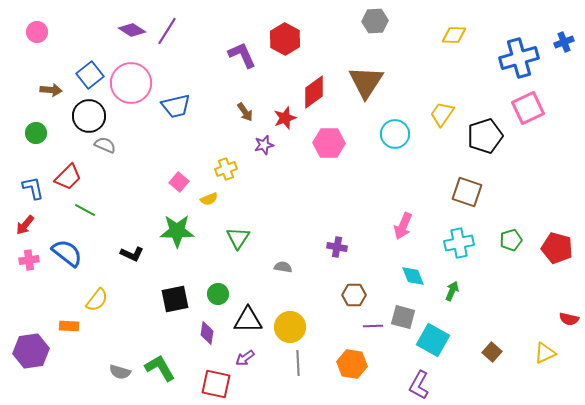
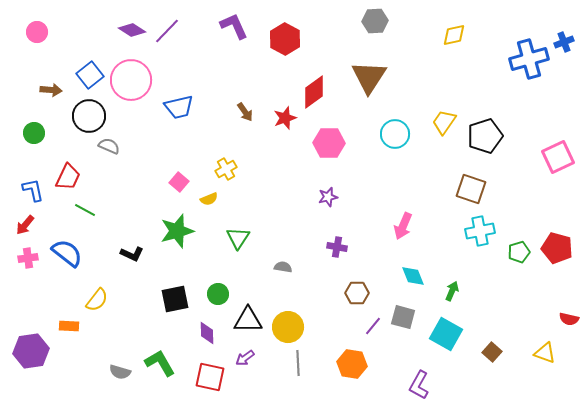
purple line at (167, 31): rotated 12 degrees clockwise
yellow diamond at (454, 35): rotated 15 degrees counterclockwise
purple L-shape at (242, 55): moved 8 px left, 29 px up
blue cross at (519, 58): moved 10 px right, 1 px down
brown triangle at (366, 82): moved 3 px right, 5 px up
pink circle at (131, 83): moved 3 px up
blue trapezoid at (176, 106): moved 3 px right, 1 px down
pink square at (528, 108): moved 30 px right, 49 px down
yellow trapezoid at (442, 114): moved 2 px right, 8 px down
green circle at (36, 133): moved 2 px left
gray semicircle at (105, 145): moved 4 px right, 1 px down
purple star at (264, 145): moved 64 px right, 52 px down
yellow cross at (226, 169): rotated 10 degrees counterclockwise
red trapezoid at (68, 177): rotated 20 degrees counterclockwise
blue L-shape at (33, 188): moved 2 px down
brown square at (467, 192): moved 4 px right, 3 px up
green star at (177, 231): rotated 16 degrees counterclockwise
green pentagon at (511, 240): moved 8 px right, 12 px down
cyan cross at (459, 243): moved 21 px right, 12 px up
pink cross at (29, 260): moved 1 px left, 2 px up
brown hexagon at (354, 295): moved 3 px right, 2 px up
purple line at (373, 326): rotated 48 degrees counterclockwise
yellow circle at (290, 327): moved 2 px left
purple diamond at (207, 333): rotated 10 degrees counterclockwise
cyan square at (433, 340): moved 13 px right, 6 px up
yellow triangle at (545, 353): rotated 45 degrees clockwise
green L-shape at (160, 368): moved 5 px up
red square at (216, 384): moved 6 px left, 7 px up
